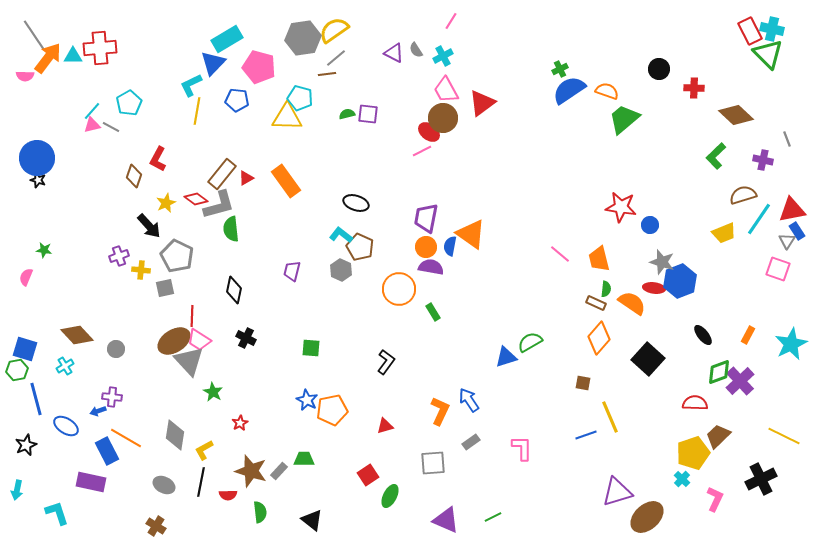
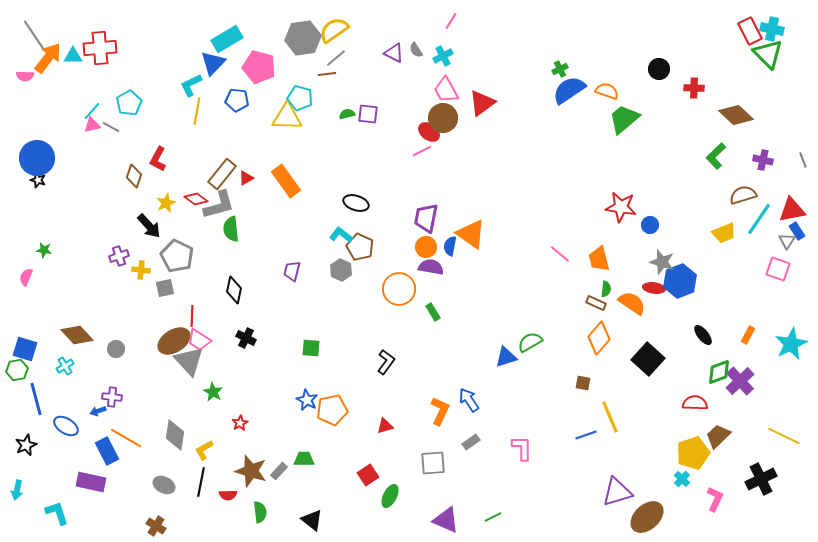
gray line at (787, 139): moved 16 px right, 21 px down
